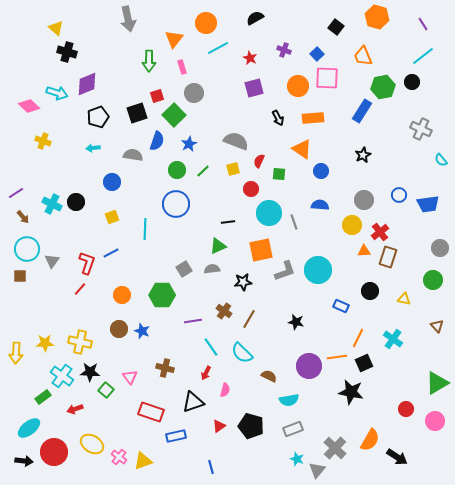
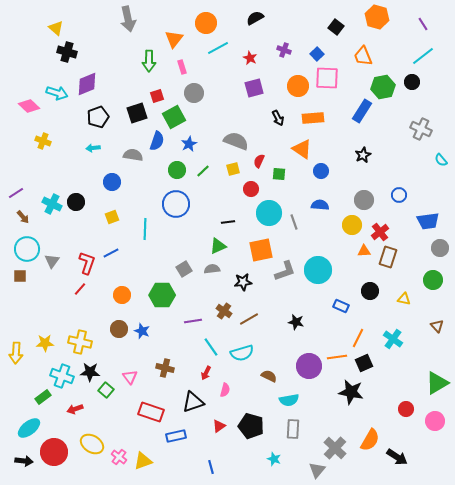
green square at (174, 115): moved 2 px down; rotated 15 degrees clockwise
blue trapezoid at (428, 204): moved 17 px down
brown line at (249, 319): rotated 30 degrees clockwise
cyan semicircle at (242, 353): rotated 60 degrees counterclockwise
cyan cross at (62, 376): rotated 15 degrees counterclockwise
gray rectangle at (293, 429): rotated 66 degrees counterclockwise
cyan star at (297, 459): moved 23 px left
